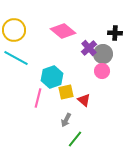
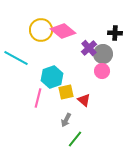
yellow circle: moved 27 px right
